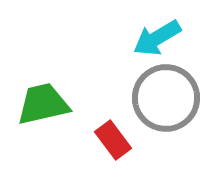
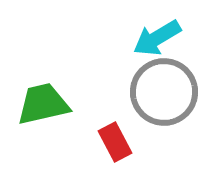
gray circle: moved 2 px left, 6 px up
red rectangle: moved 2 px right, 2 px down; rotated 9 degrees clockwise
